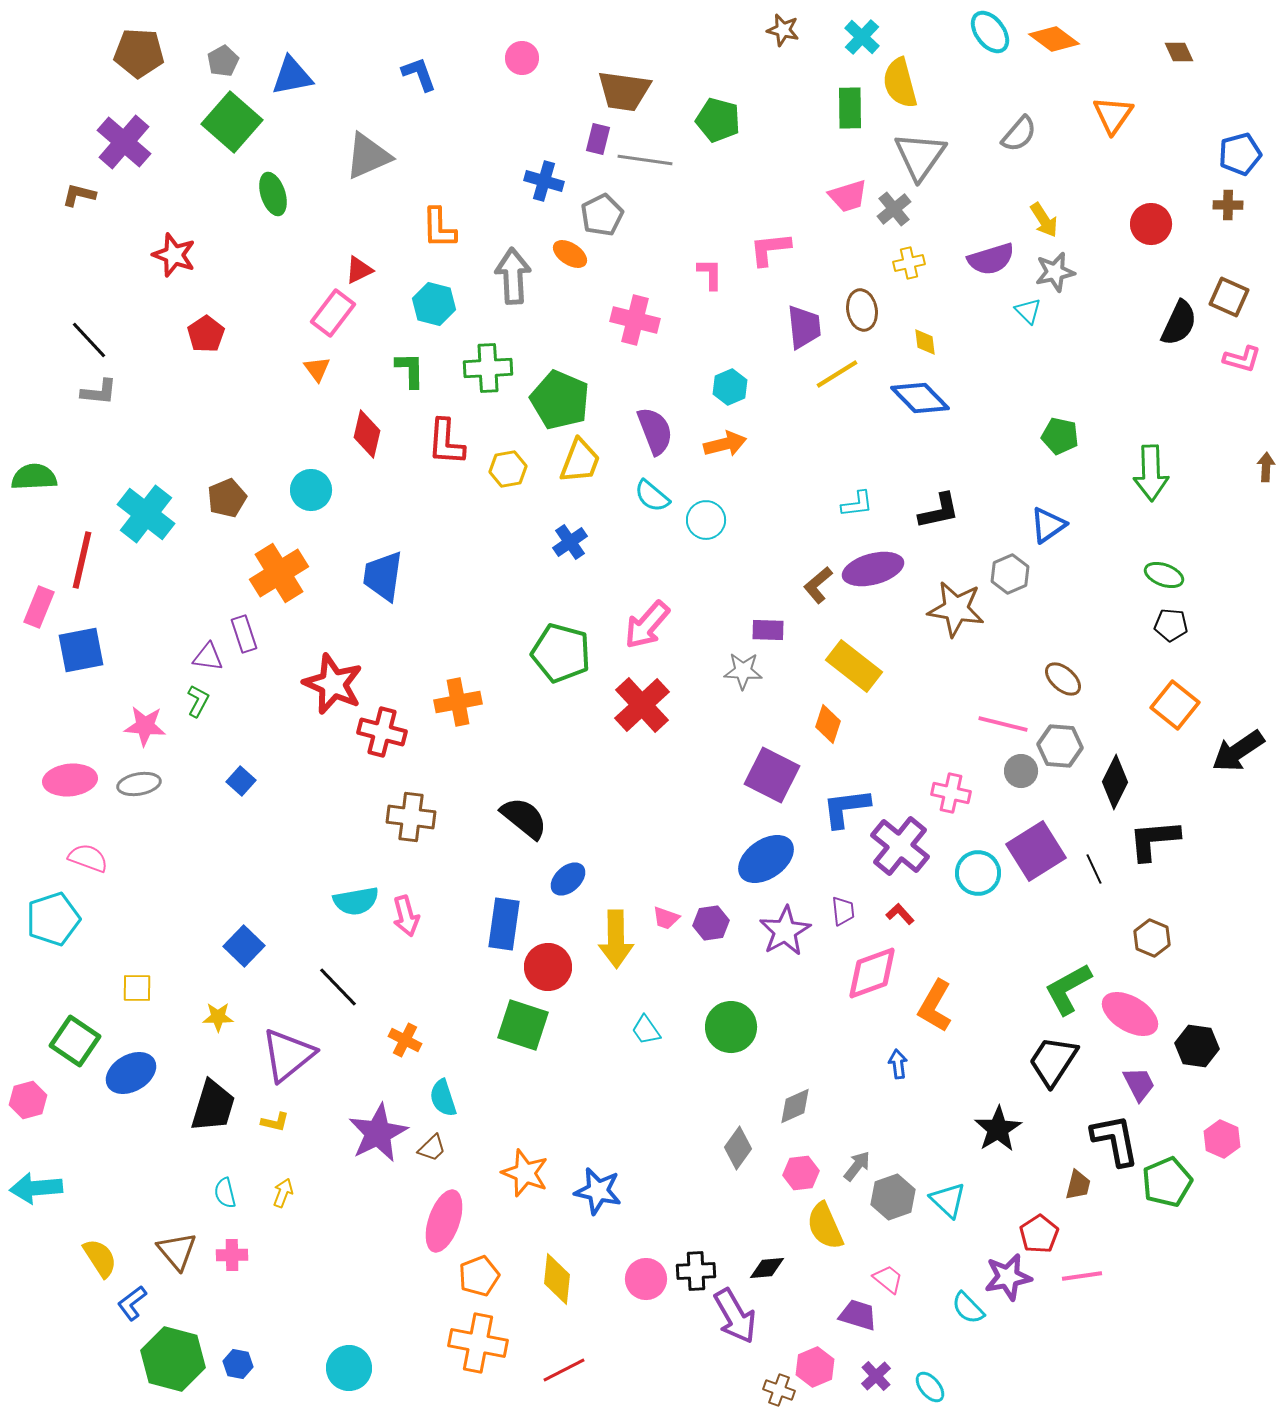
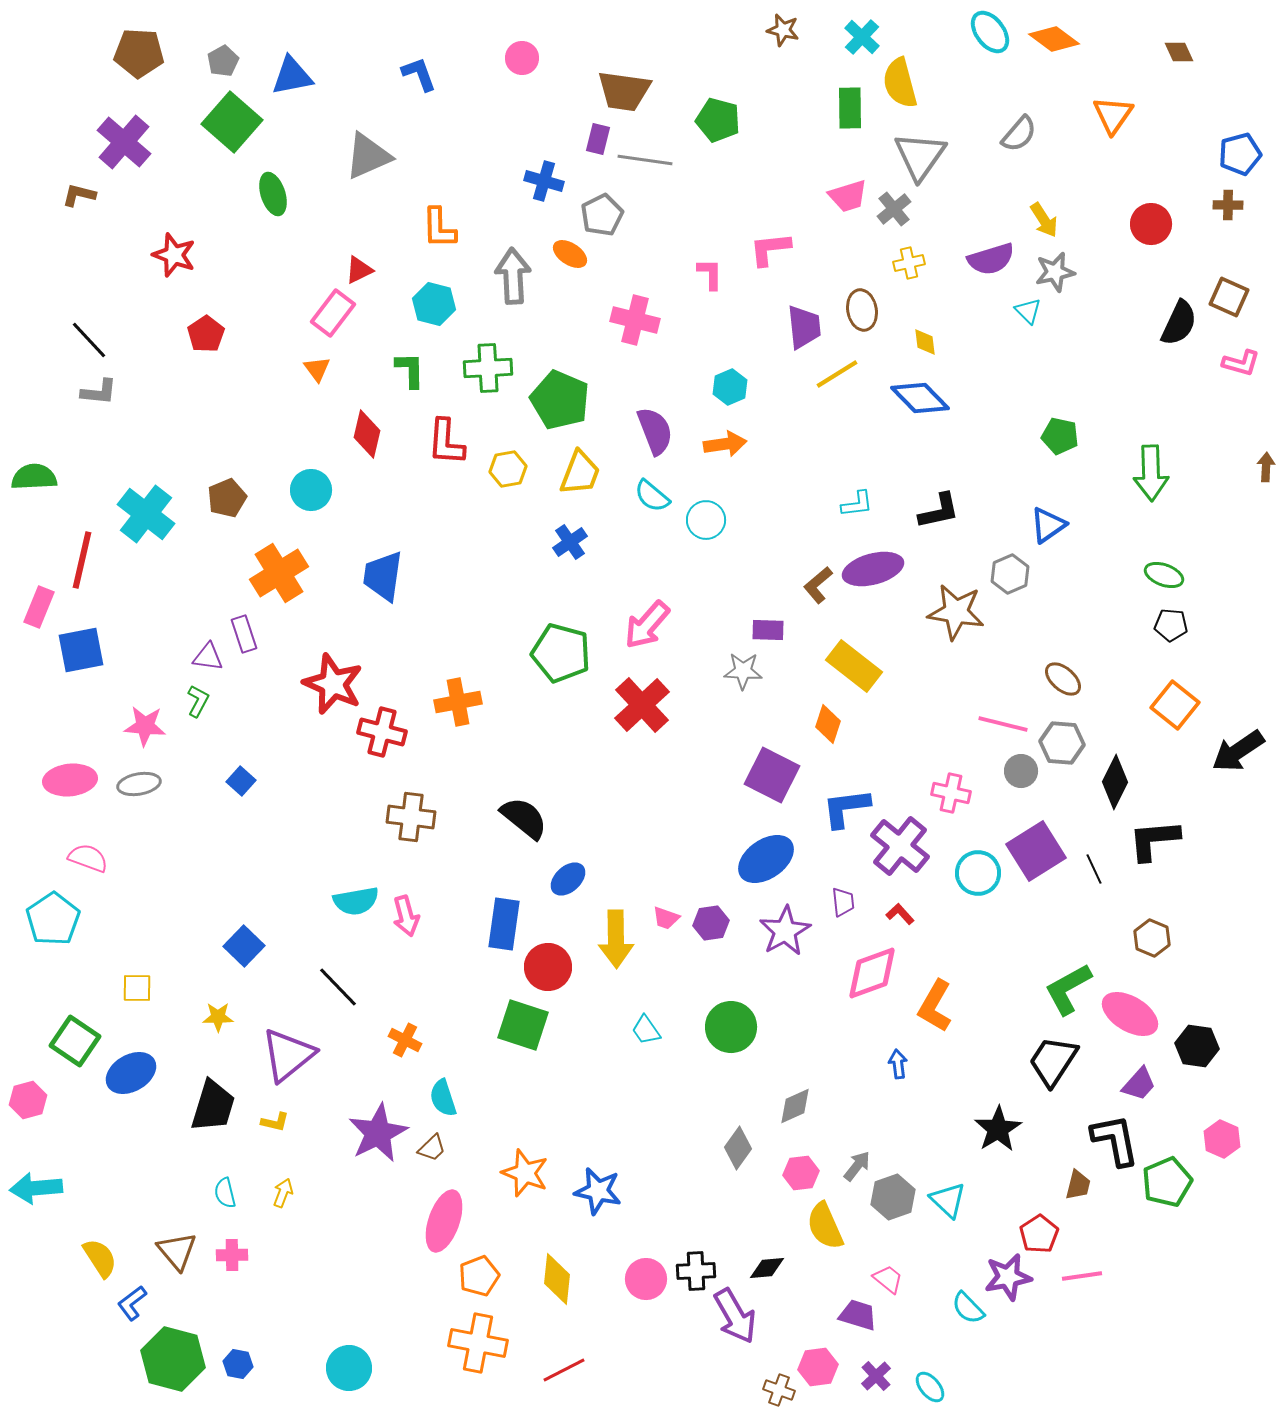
pink L-shape at (1242, 359): moved 1 px left, 4 px down
orange arrow at (725, 444): rotated 6 degrees clockwise
yellow trapezoid at (580, 461): moved 12 px down
brown star at (956, 609): moved 3 px down
gray hexagon at (1060, 746): moved 2 px right, 3 px up
purple trapezoid at (843, 911): moved 9 px up
cyan pentagon at (53, 919): rotated 16 degrees counterclockwise
purple trapezoid at (1139, 1084): rotated 69 degrees clockwise
pink hexagon at (815, 1367): moved 3 px right; rotated 15 degrees clockwise
